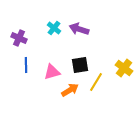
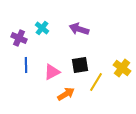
cyan cross: moved 12 px left
yellow cross: moved 2 px left
pink triangle: rotated 12 degrees counterclockwise
orange arrow: moved 4 px left, 4 px down
